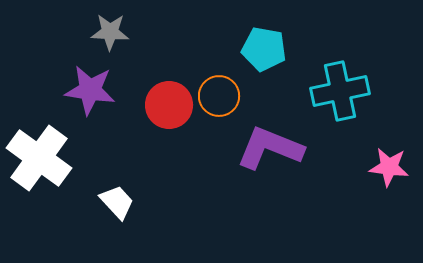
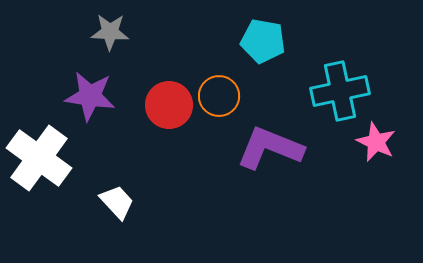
cyan pentagon: moved 1 px left, 8 px up
purple star: moved 6 px down
pink star: moved 13 px left, 25 px up; rotated 18 degrees clockwise
